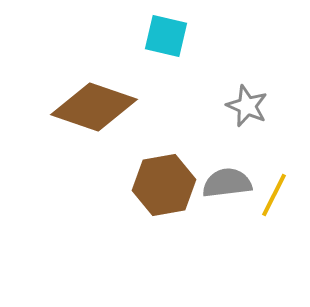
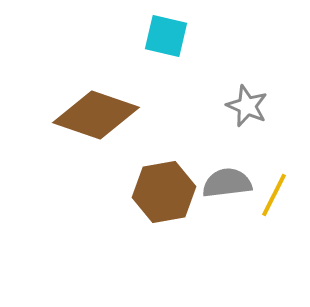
brown diamond: moved 2 px right, 8 px down
brown hexagon: moved 7 px down
